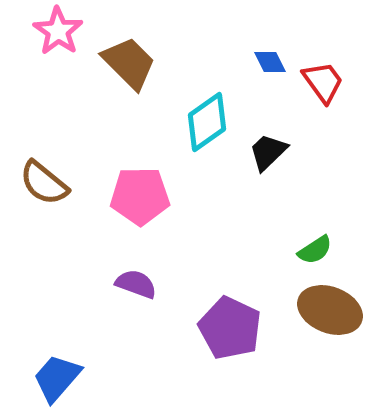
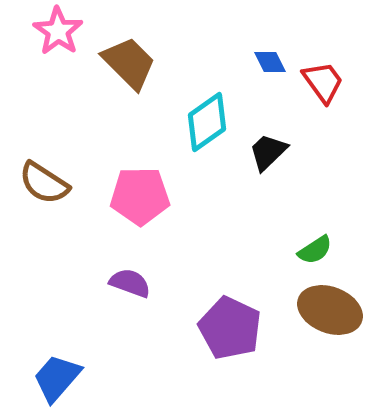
brown semicircle: rotated 6 degrees counterclockwise
purple semicircle: moved 6 px left, 1 px up
